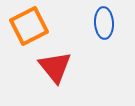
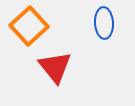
orange square: rotated 15 degrees counterclockwise
